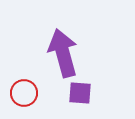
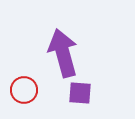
red circle: moved 3 px up
